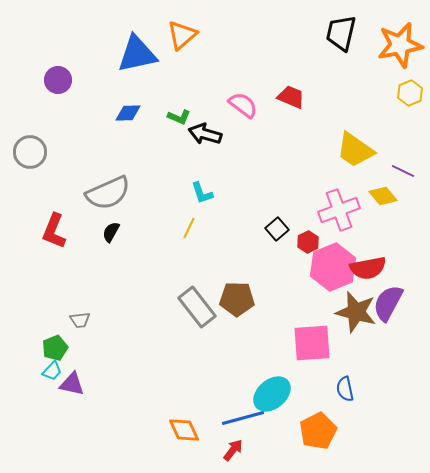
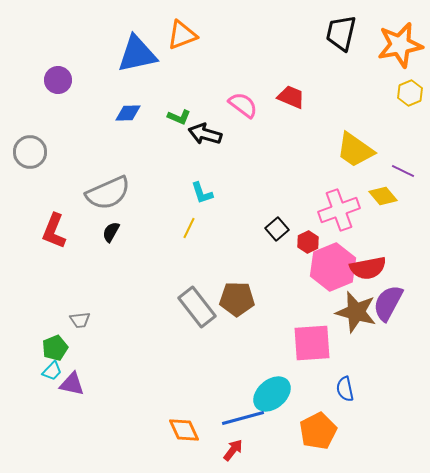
orange triangle: rotated 20 degrees clockwise
